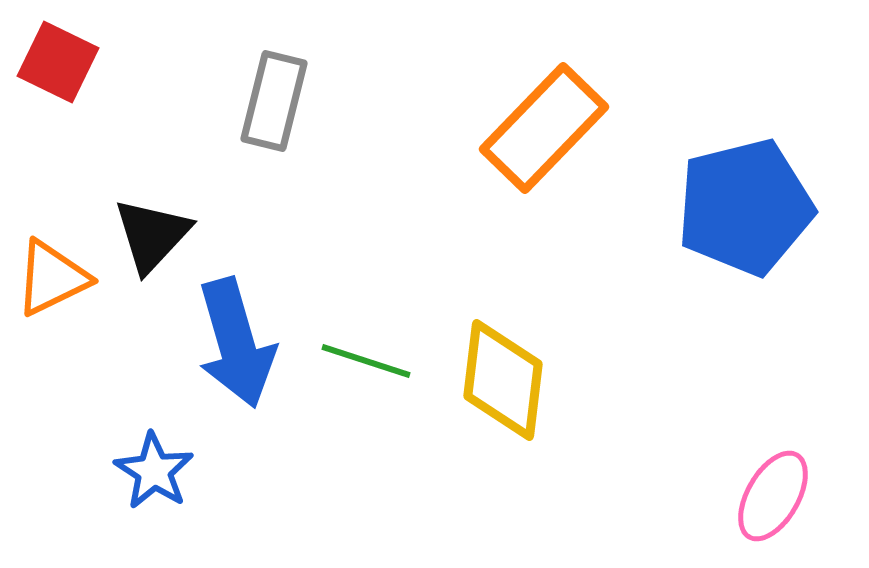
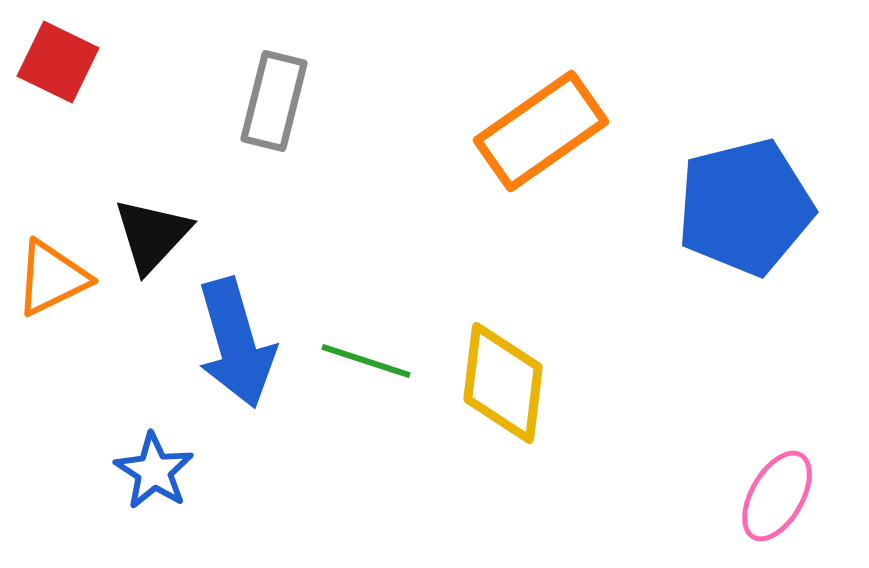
orange rectangle: moved 3 px left, 3 px down; rotated 11 degrees clockwise
yellow diamond: moved 3 px down
pink ellipse: moved 4 px right
